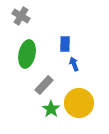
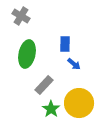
blue arrow: rotated 152 degrees clockwise
